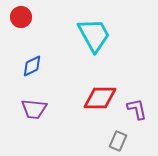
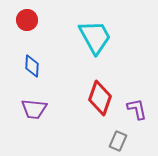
red circle: moved 6 px right, 3 px down
cyan trapezoid: moved 1 px right, 2 px down
blue diamond: rotated 60 degrees counterclockwise
red diamond: rotated 72 degrees counterclockwise
